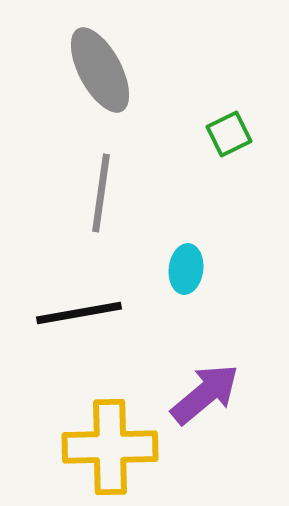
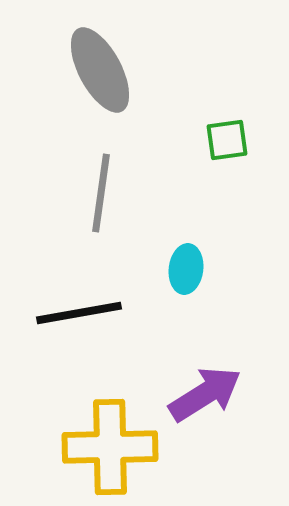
green square: moved 2 px left, 6 px down; rotated 18 degrees clockwise
purple arrow: rotated 8 degrees clockwise
